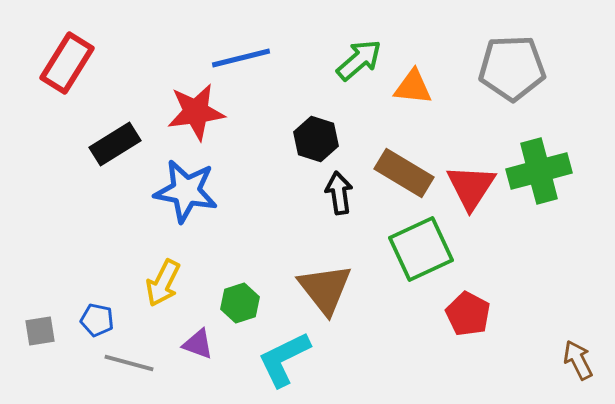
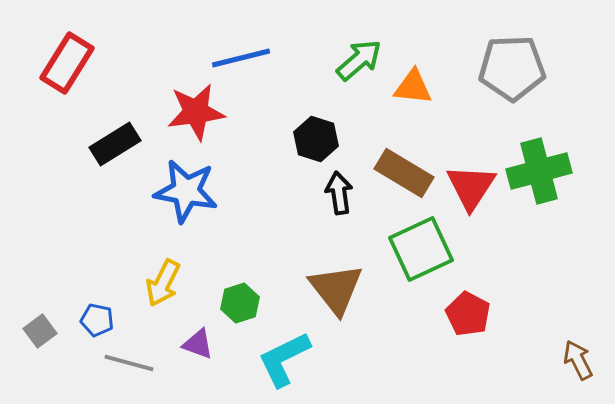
brown triangle: moved 11 px right
gray square: rotated 28 degrees counterclockwise
